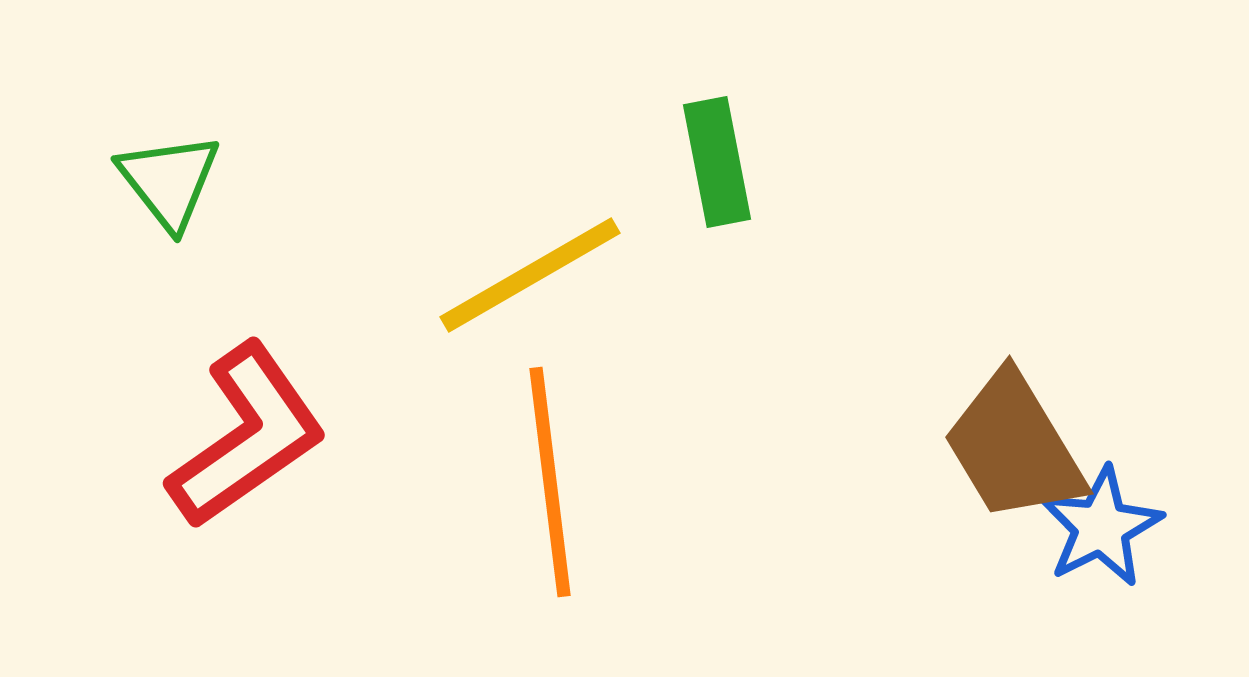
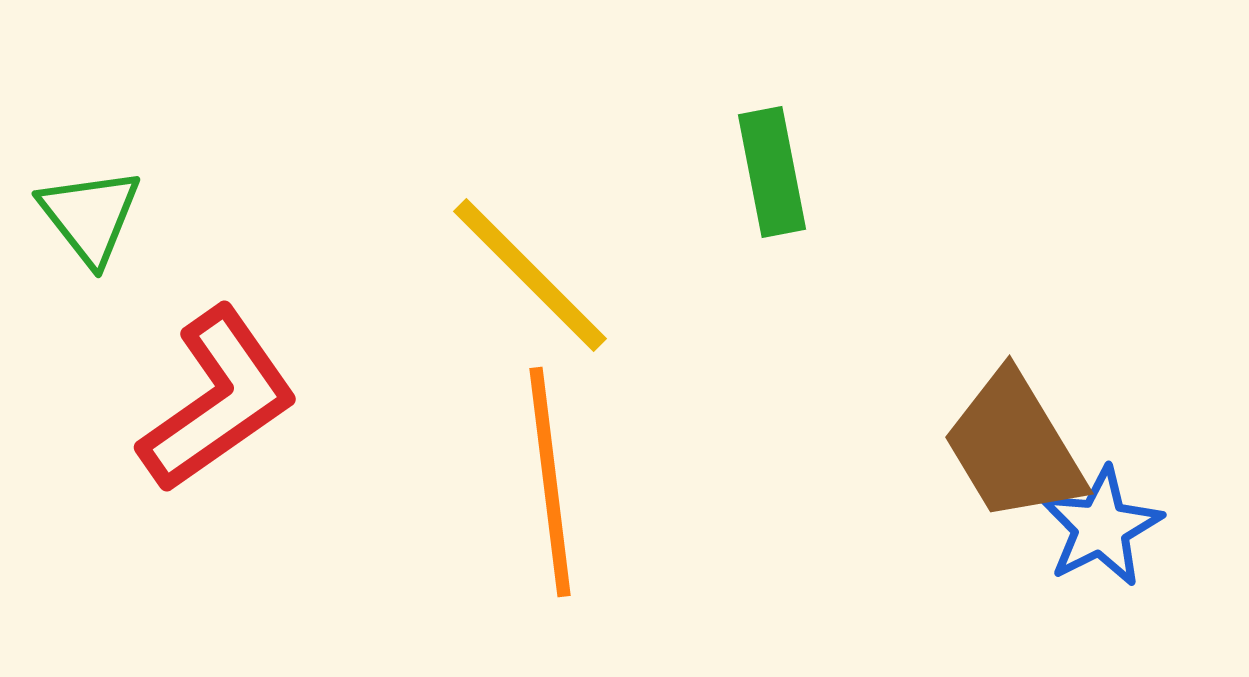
green rectangle: moved 55 px right, 10 px down
green triangle: moved 79 px left, 35 px down
yellow line: rotated 75 degrees clockwise
red L-shape: moved 29 px left, 36 px up
